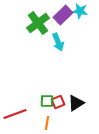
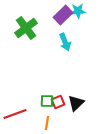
cyan star: moved 2 px left; rotated 14 degrees counterclockwise
green cross: moved 12 px left, 5 px down
cyan arrow: moved 7 px right
black triangle: rotated 12 degrees counterclockwise
